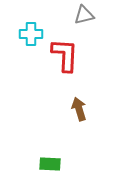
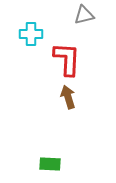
red L-shape: moved 2 px right, 4 px down
brown arrow: moved 11 px left, 12 px up
